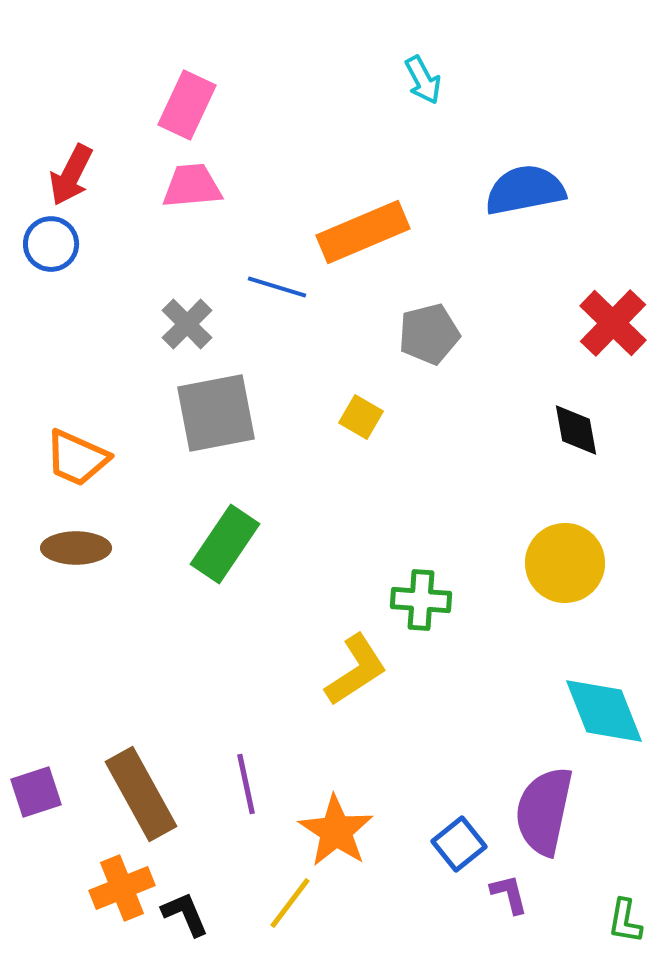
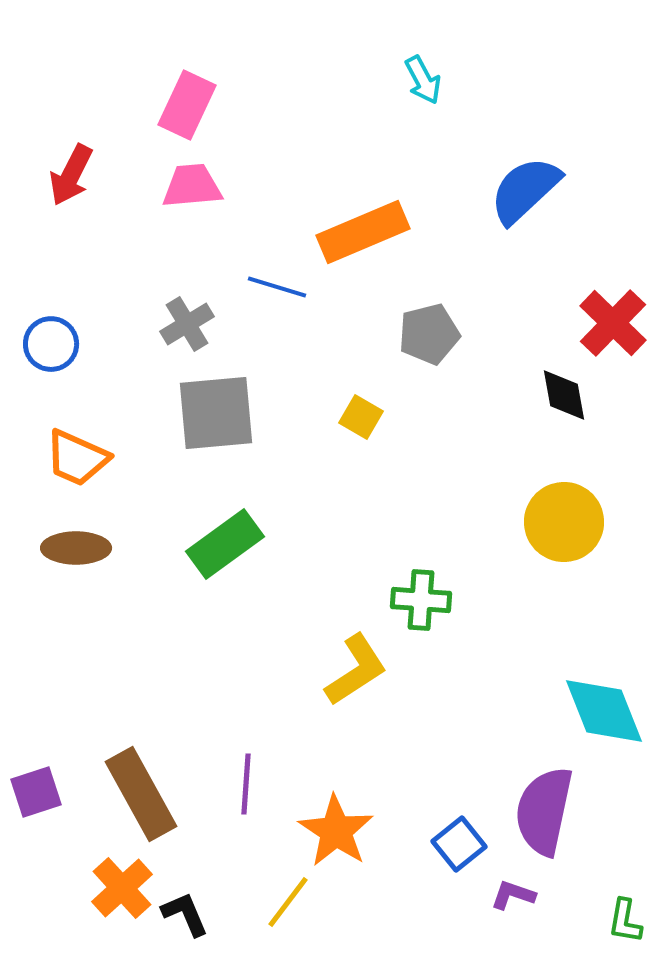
blue semicircle: rotated 32 degrees counterclockwise
blue circle: moved 100 px down
gray cross: rotated 14 degrees clockwise
gray square: rotated 6 degrees clockwise
black diamond: moved 12 px left, 35 px up
green rectangle: rotated 20 degrees clockwise
yellow circle: moved 1 px left, 41 px up
purple line: rotated 16 degrees clockwise
orange cross: rotated 20 degrees counterclockwise
purple L-shape: moved 4 px right, 1 px down; rotated 57 degrees counterclockwise
yellow line: moved 2 px left, 1 px up
